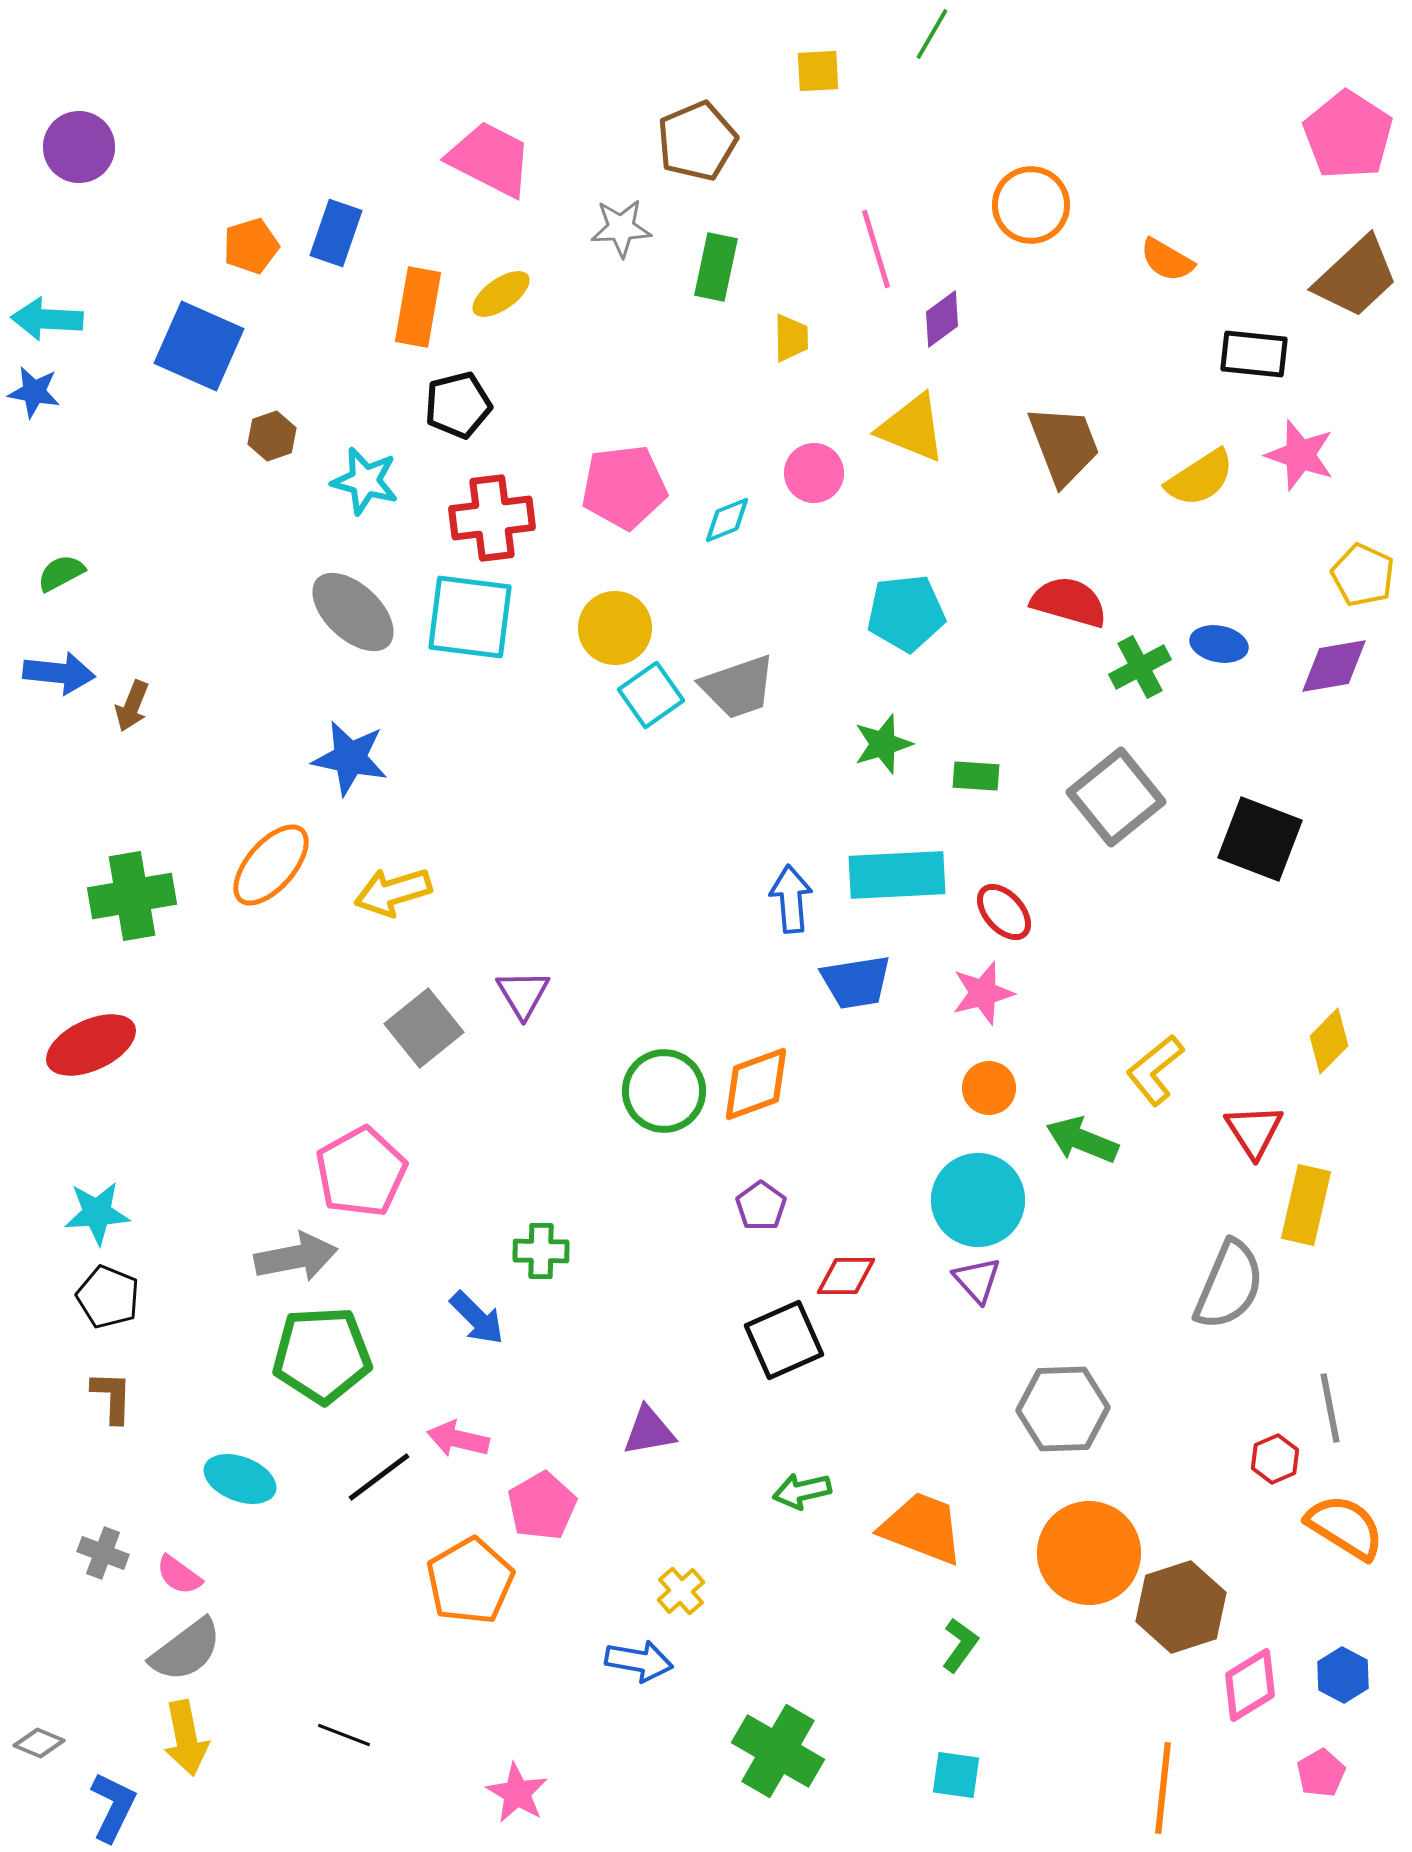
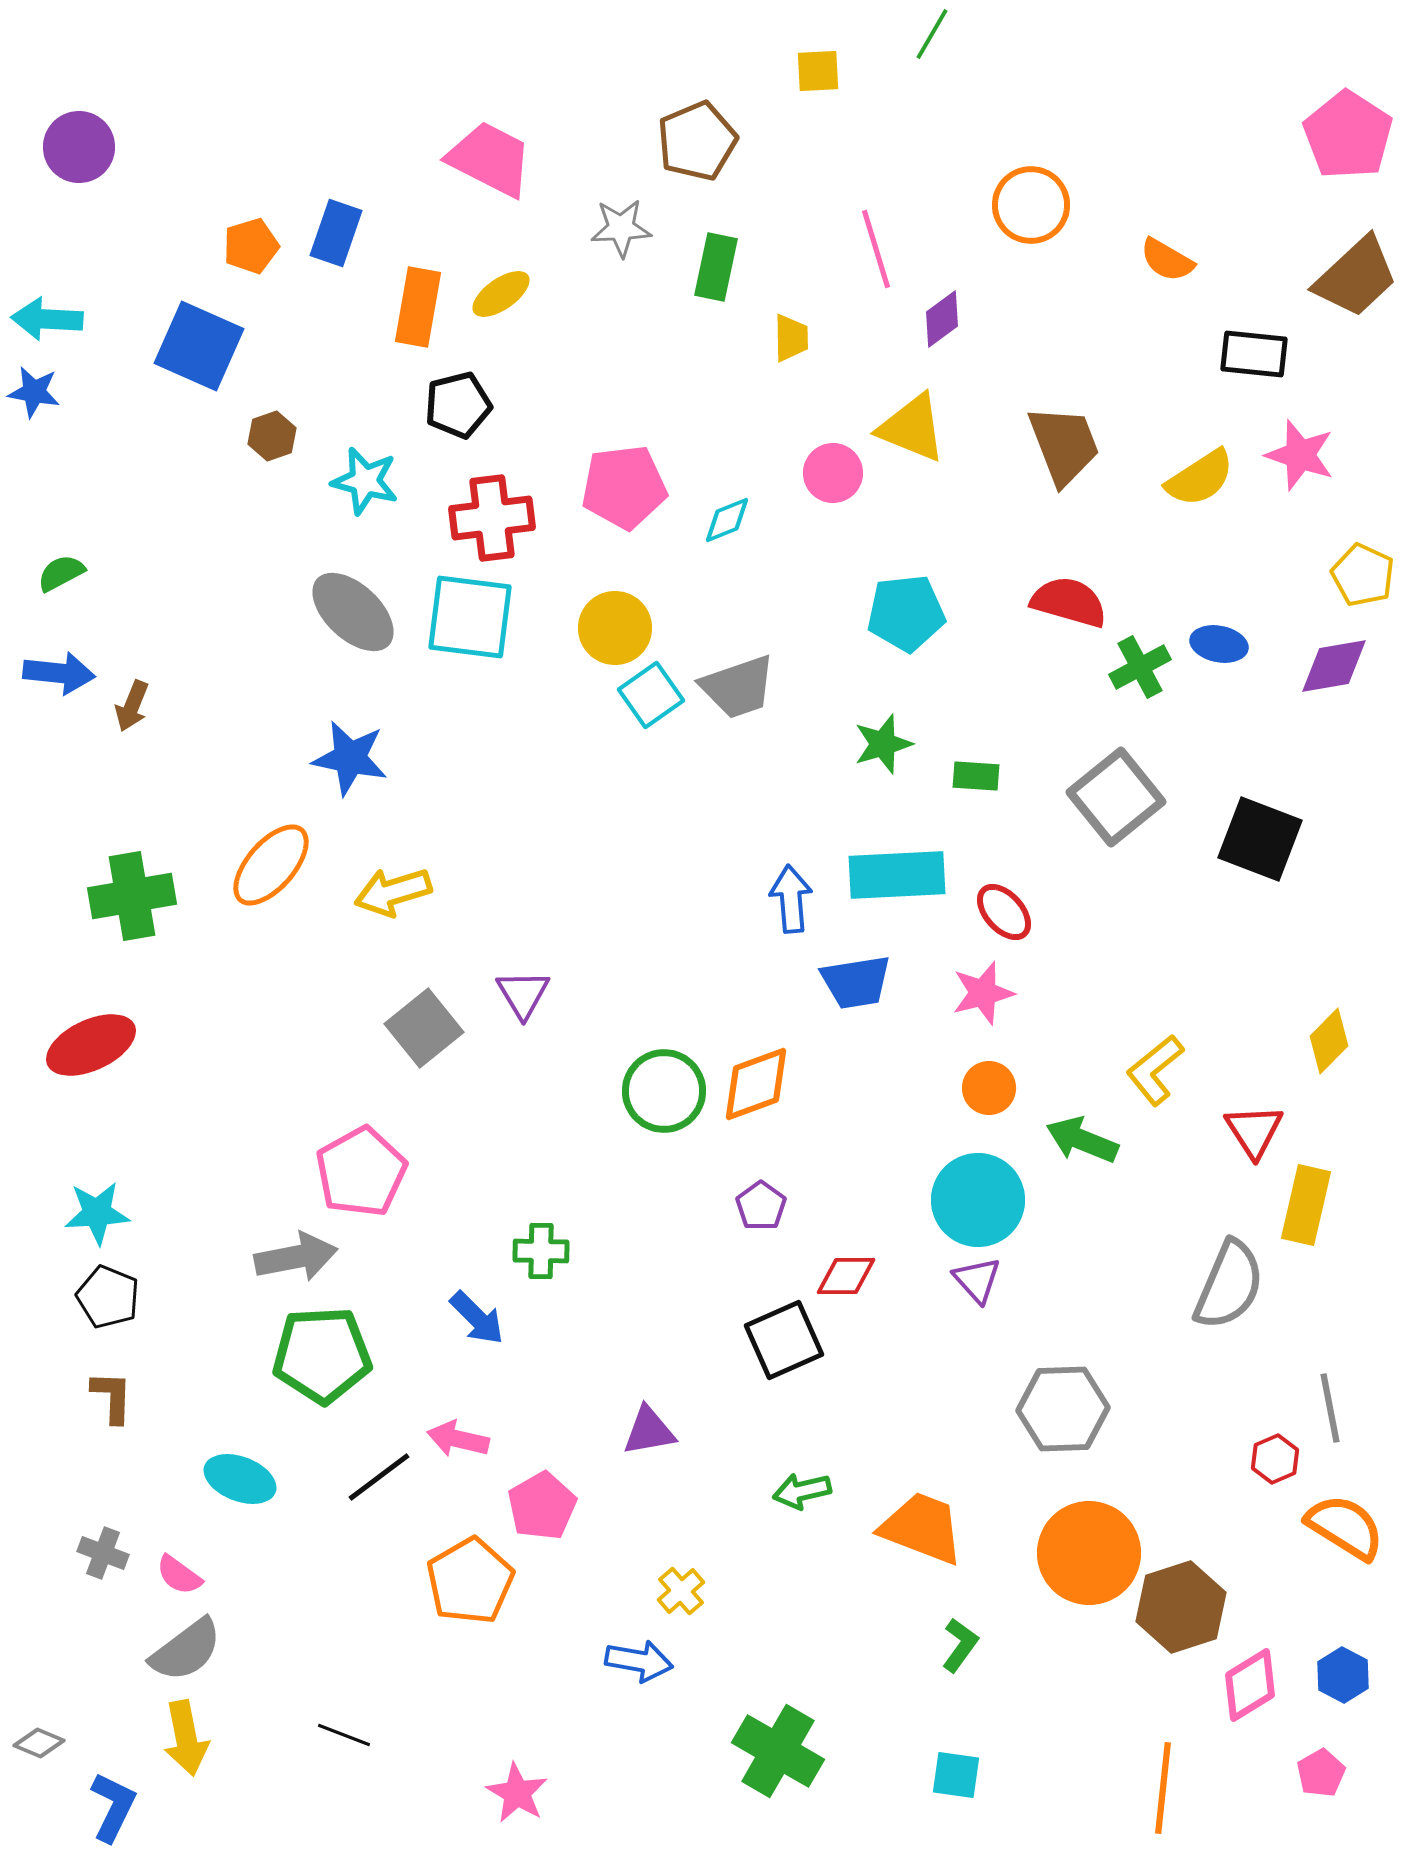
pink circle at (814, 473): moved 19 px right
